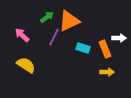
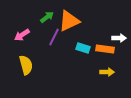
pink arrow: rotated 77 degrees counterclockwise
orange rectangle: rotated 60 degrees counterclockwise
yellow semicircle: rotated 42 degrees clockwise
